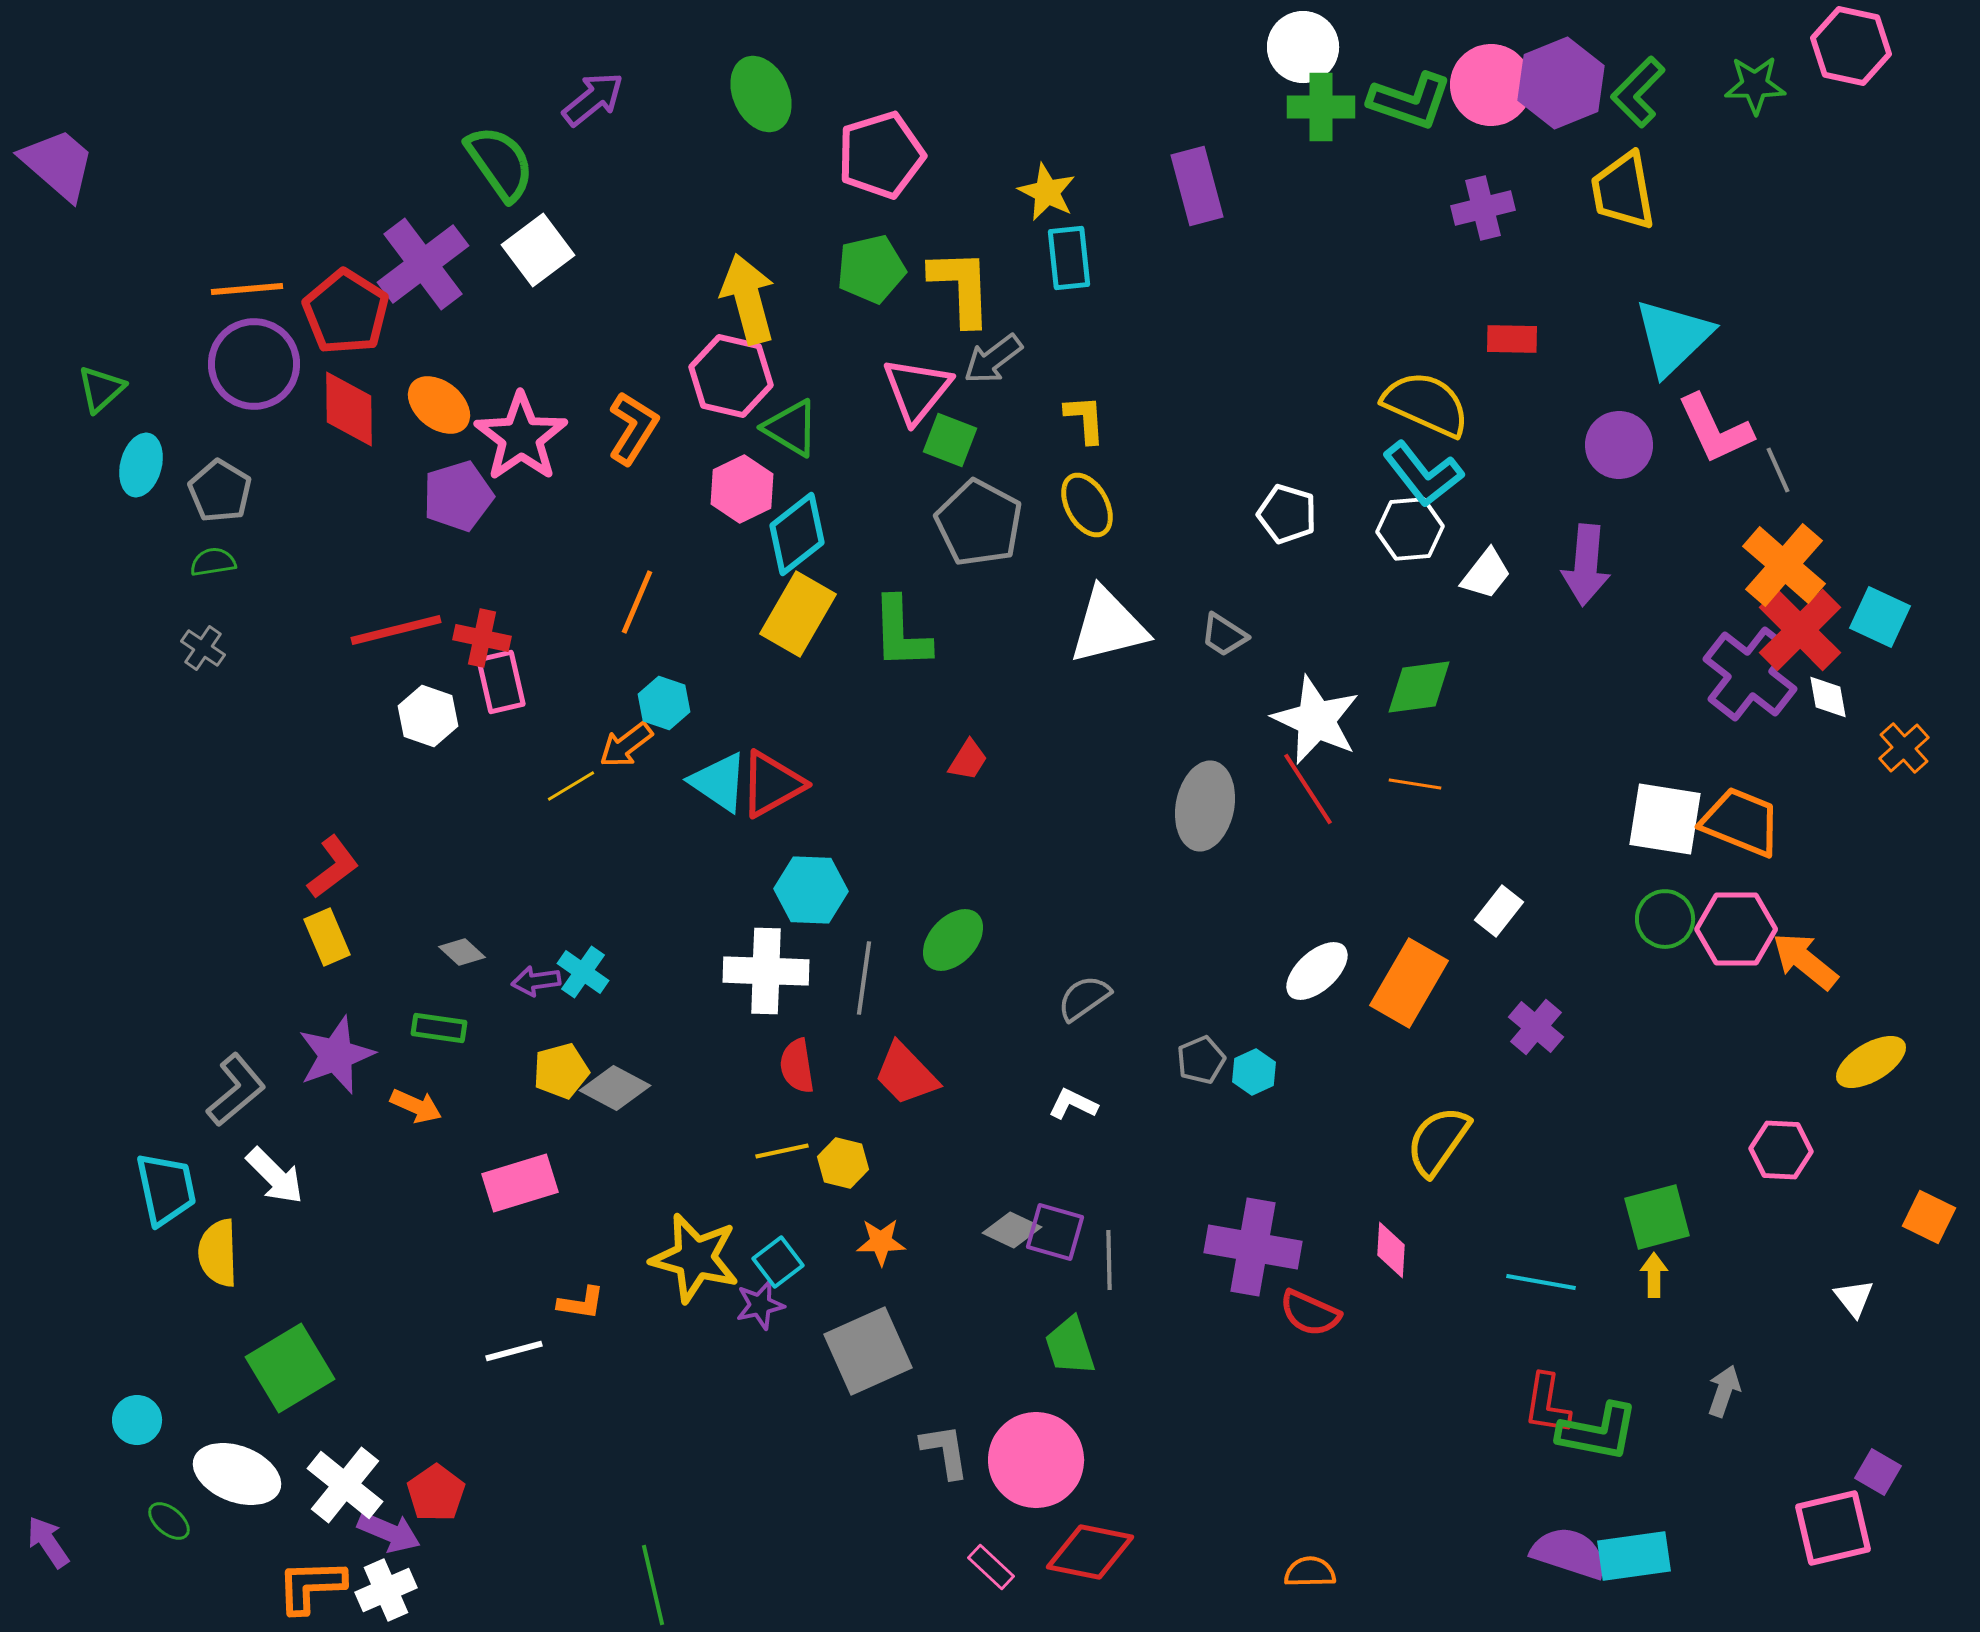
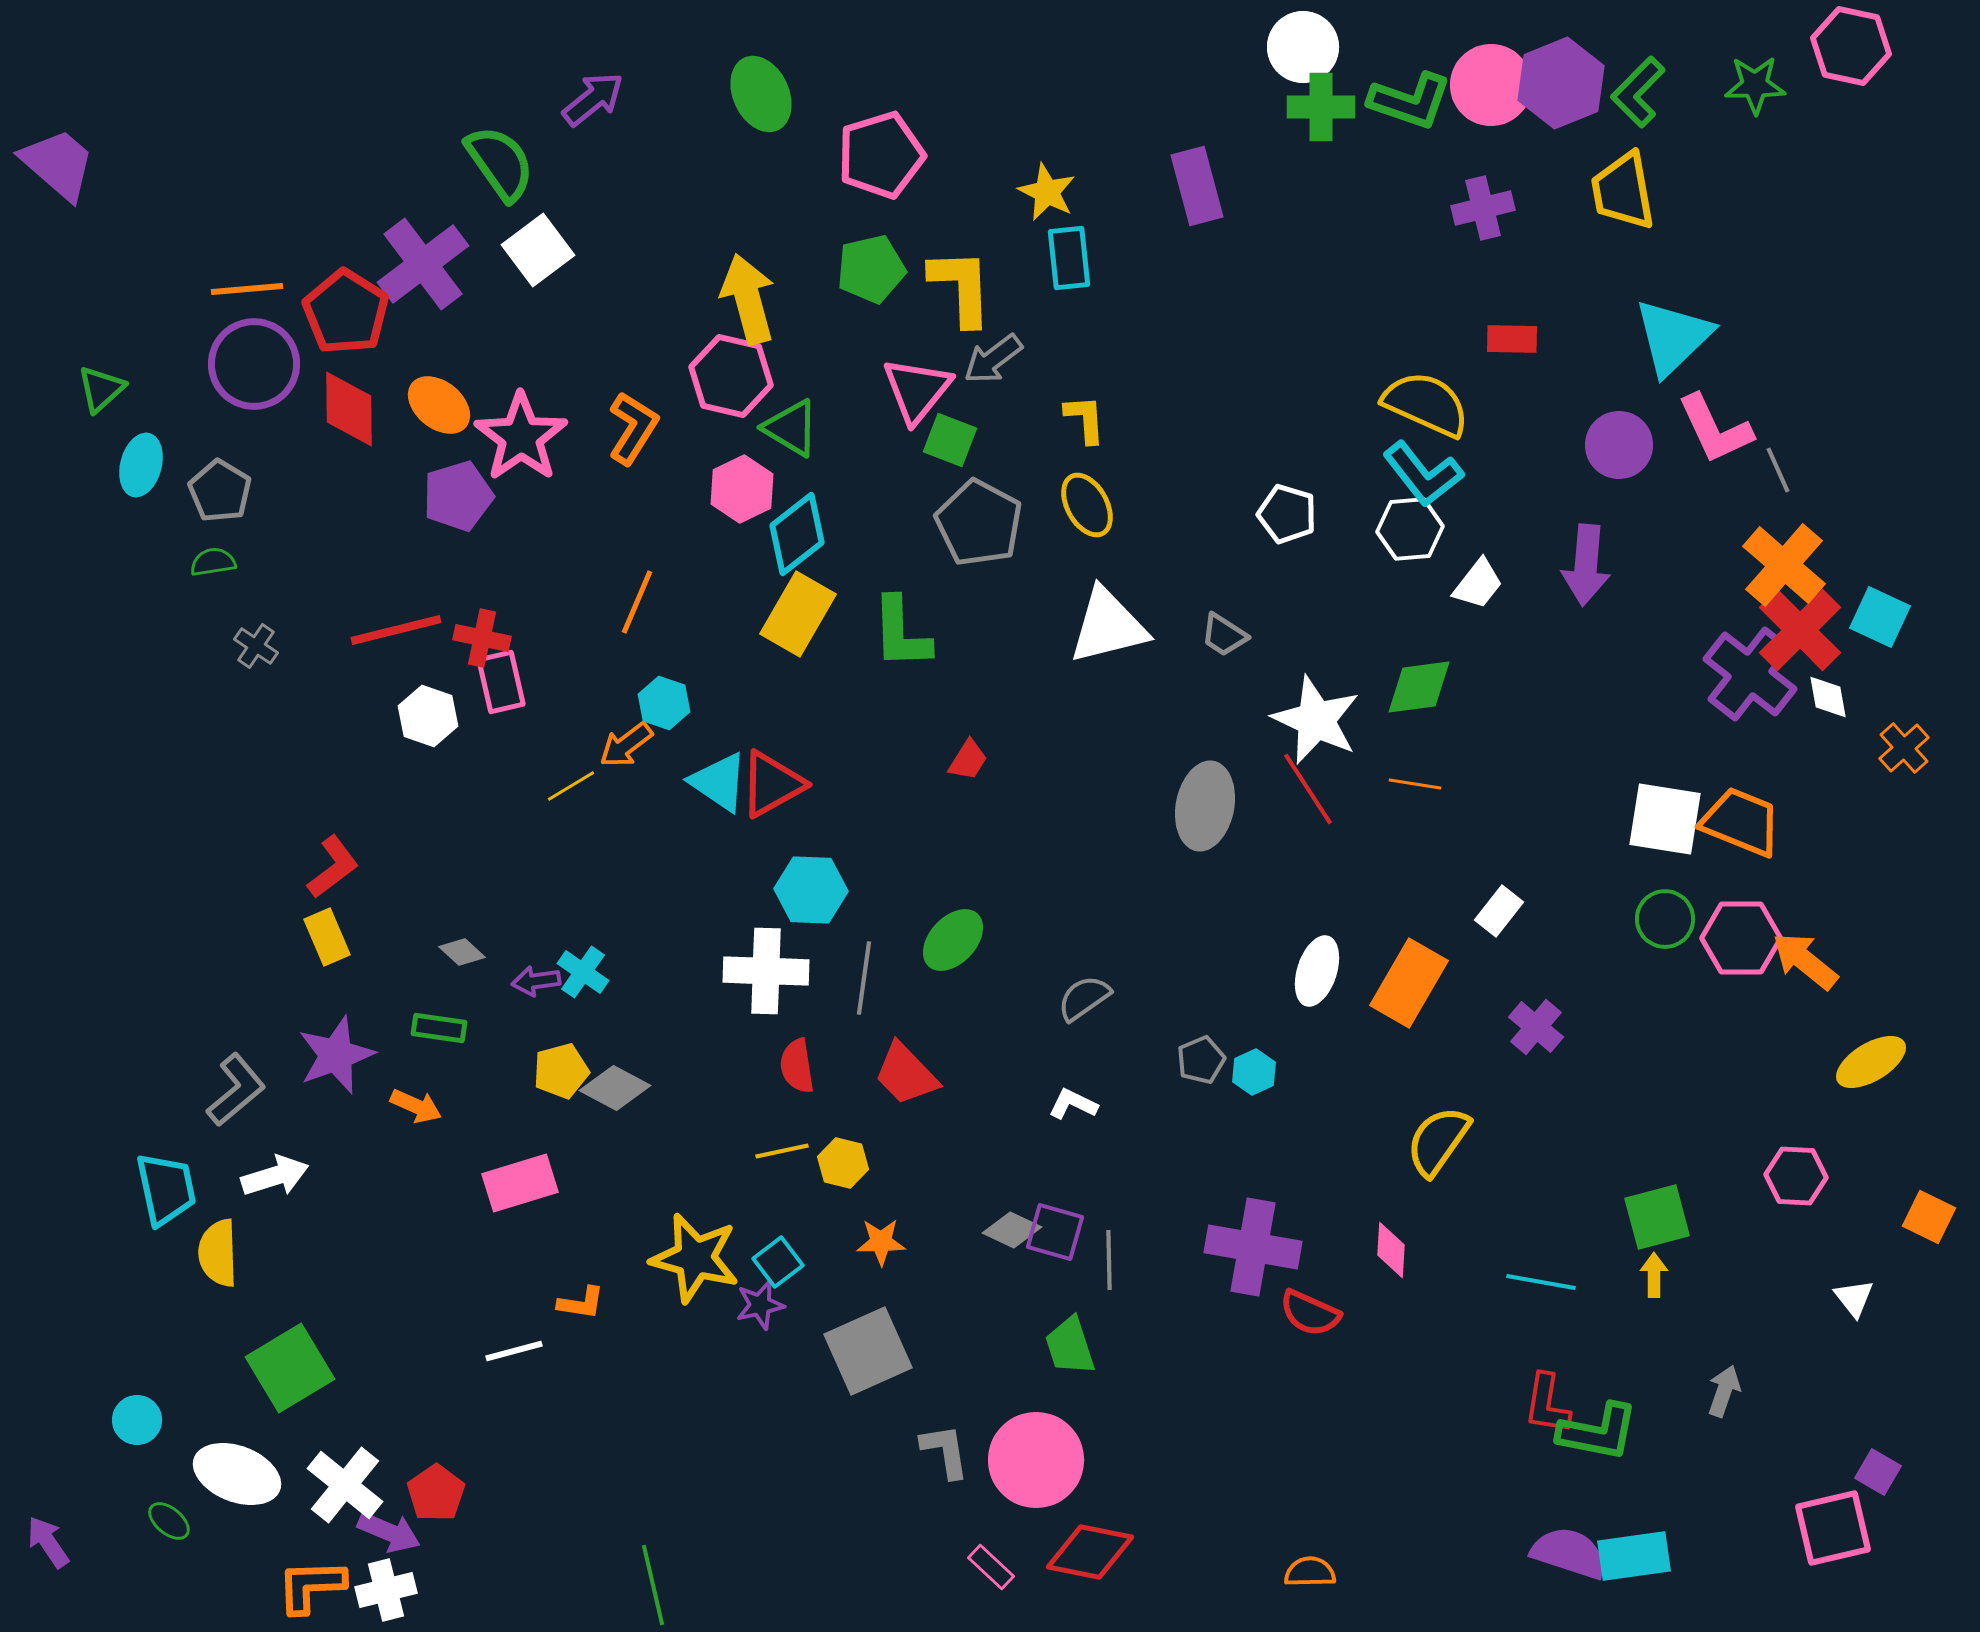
white trapezoid at (1486, 574): moved 8 px left, 10 px down
gray cross at (203, 648): moved 53 px right, 2 px up
pink hexagon at (1736, 929): moved 5 px right, 9 px down
white ellipse at (1317, 971): rotated 30 degrees counterclockwise
pink hexagon at (1781, 1150): moved 15 px right, 26 px down
white arrow at (275, 1176): rotated 62 degrees counterclockwise
white cross at (386, 1590): rotated 10 degrees clockwise
